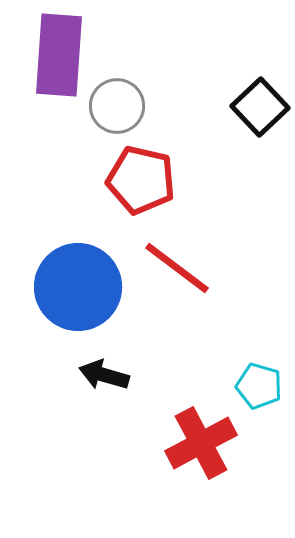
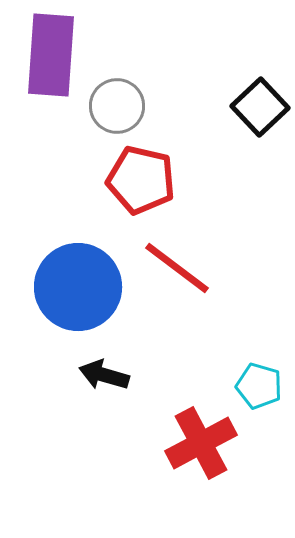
purple rectangle: moved 8 px left
